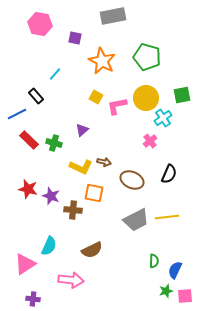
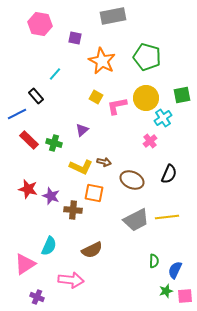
purple cross: moved 4 px right, 2 px up; rotated 16 degrees clockwise
